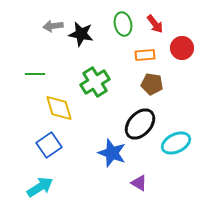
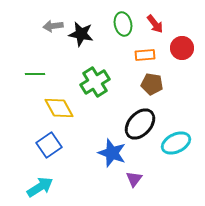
yellow diamond: rotated 12 degrees counterclockwise
purple triangle: moved 5 px left, 4 px up; rotated 36 degrees clockwise
